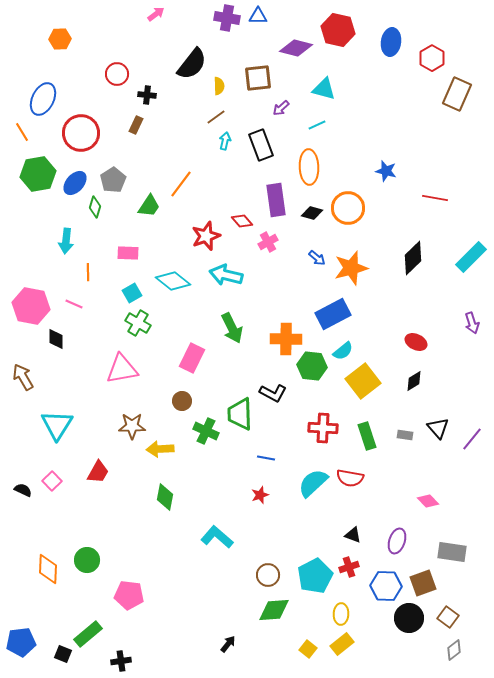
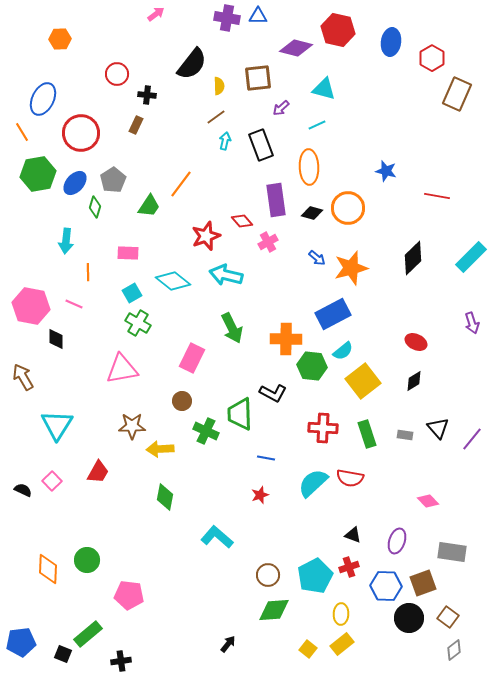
red line at (435, 198): moved 2 px right, 2 px up
green rectangle at (367, 436): moved 2 px up
